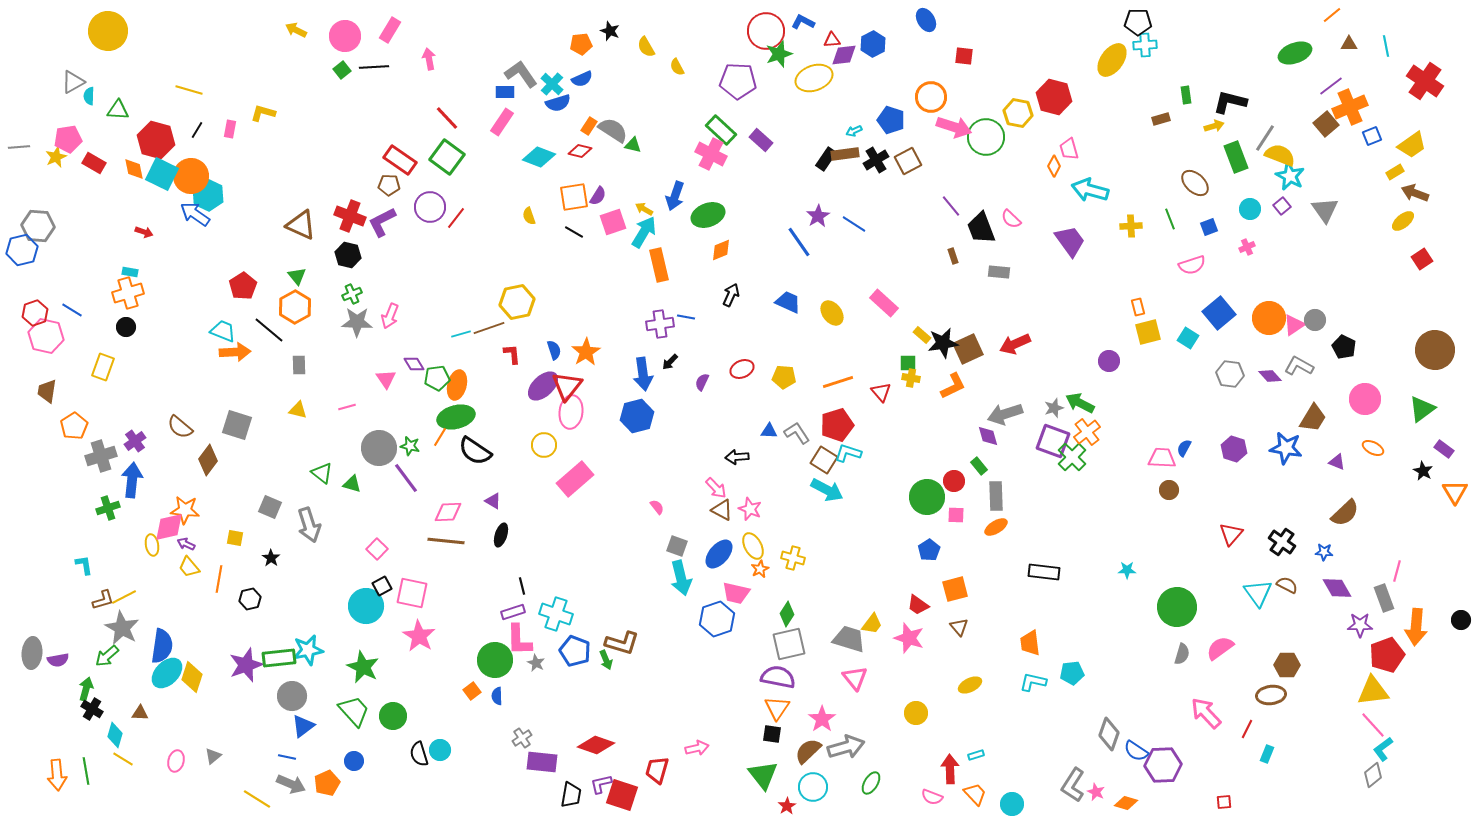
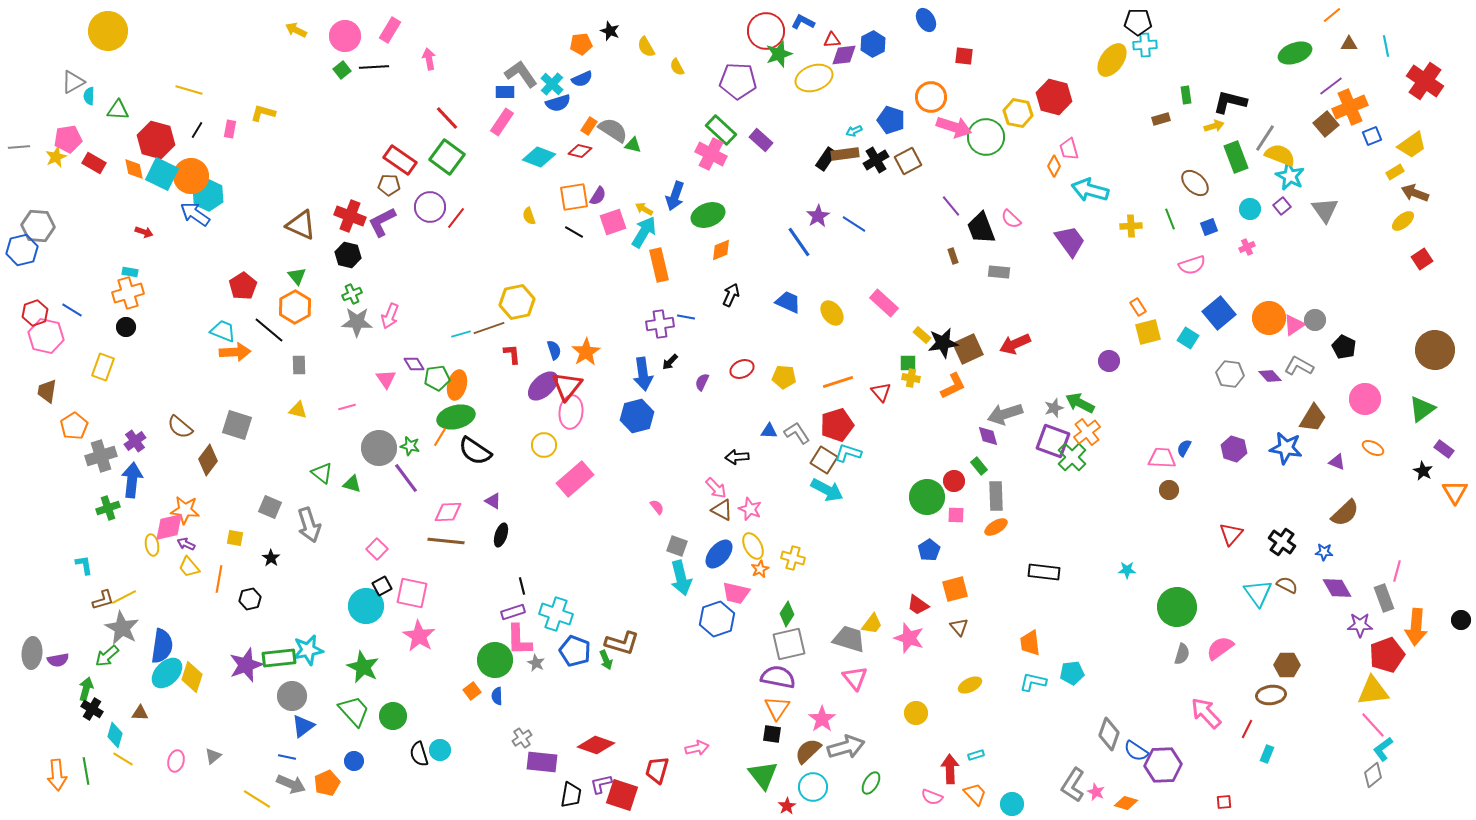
orange rectangle at (1138, 307): rotated 18 degrees counterclockwise
